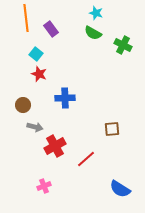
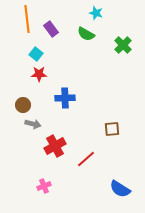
orange line: moved 1 px right, 1 px down
green semicircle: moved 7 px left, 1 px down
green cross: rotated 18 degrees clockwise
red star: rotated 21 degrees counterclockwise
gray arrow: moved 2 px left, 3 px up
